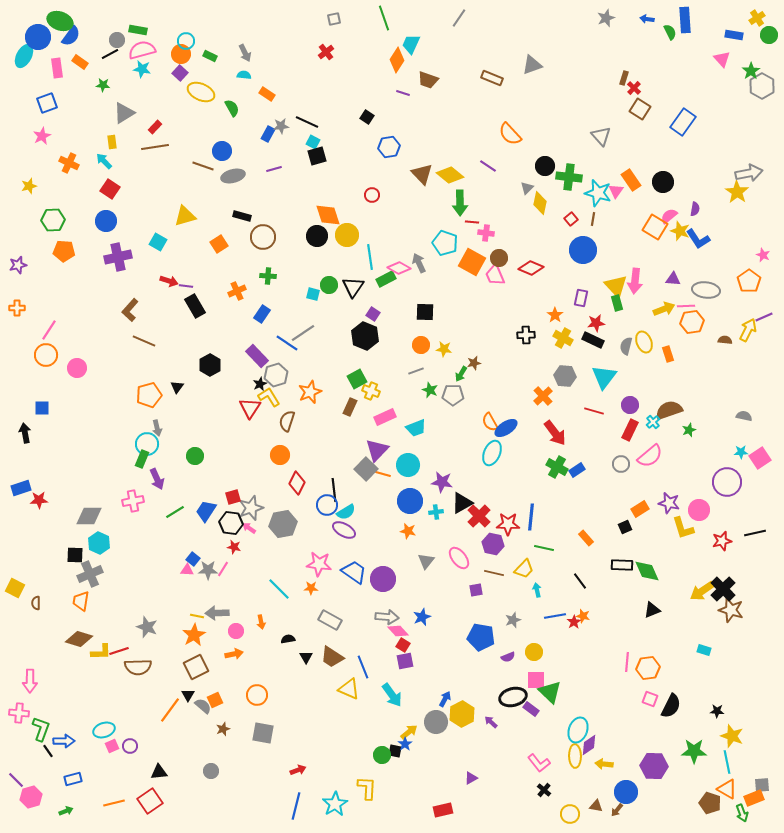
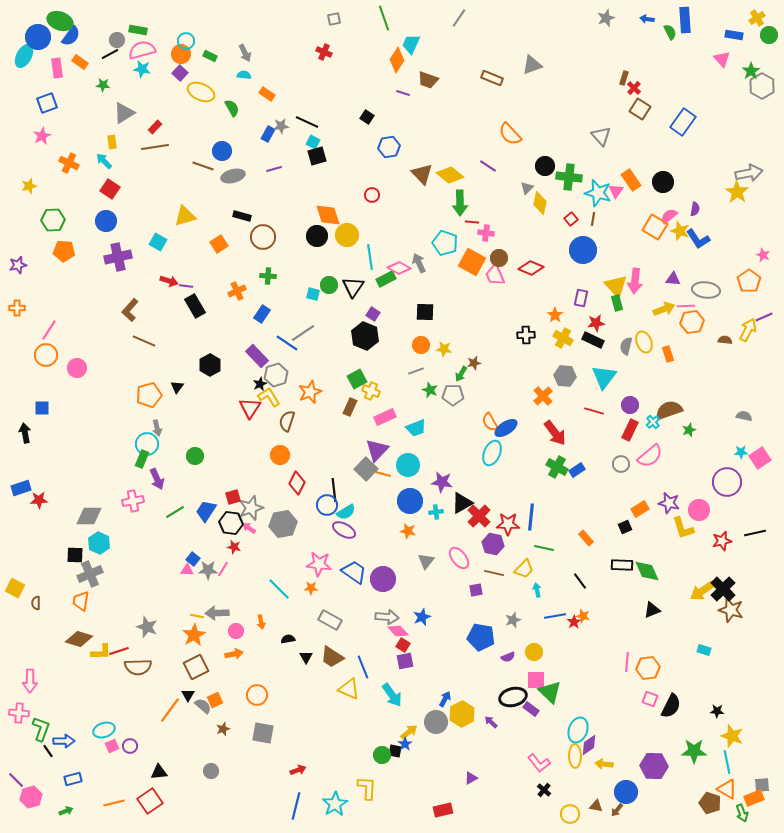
red cross at (326, 52): moved 2 px left; rotated 28 degrees counterclockwise
